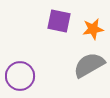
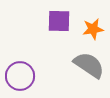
purple square: rotated 10 degrees counterclockwise
gray semicircle: rotated 64 degrees clockwise
